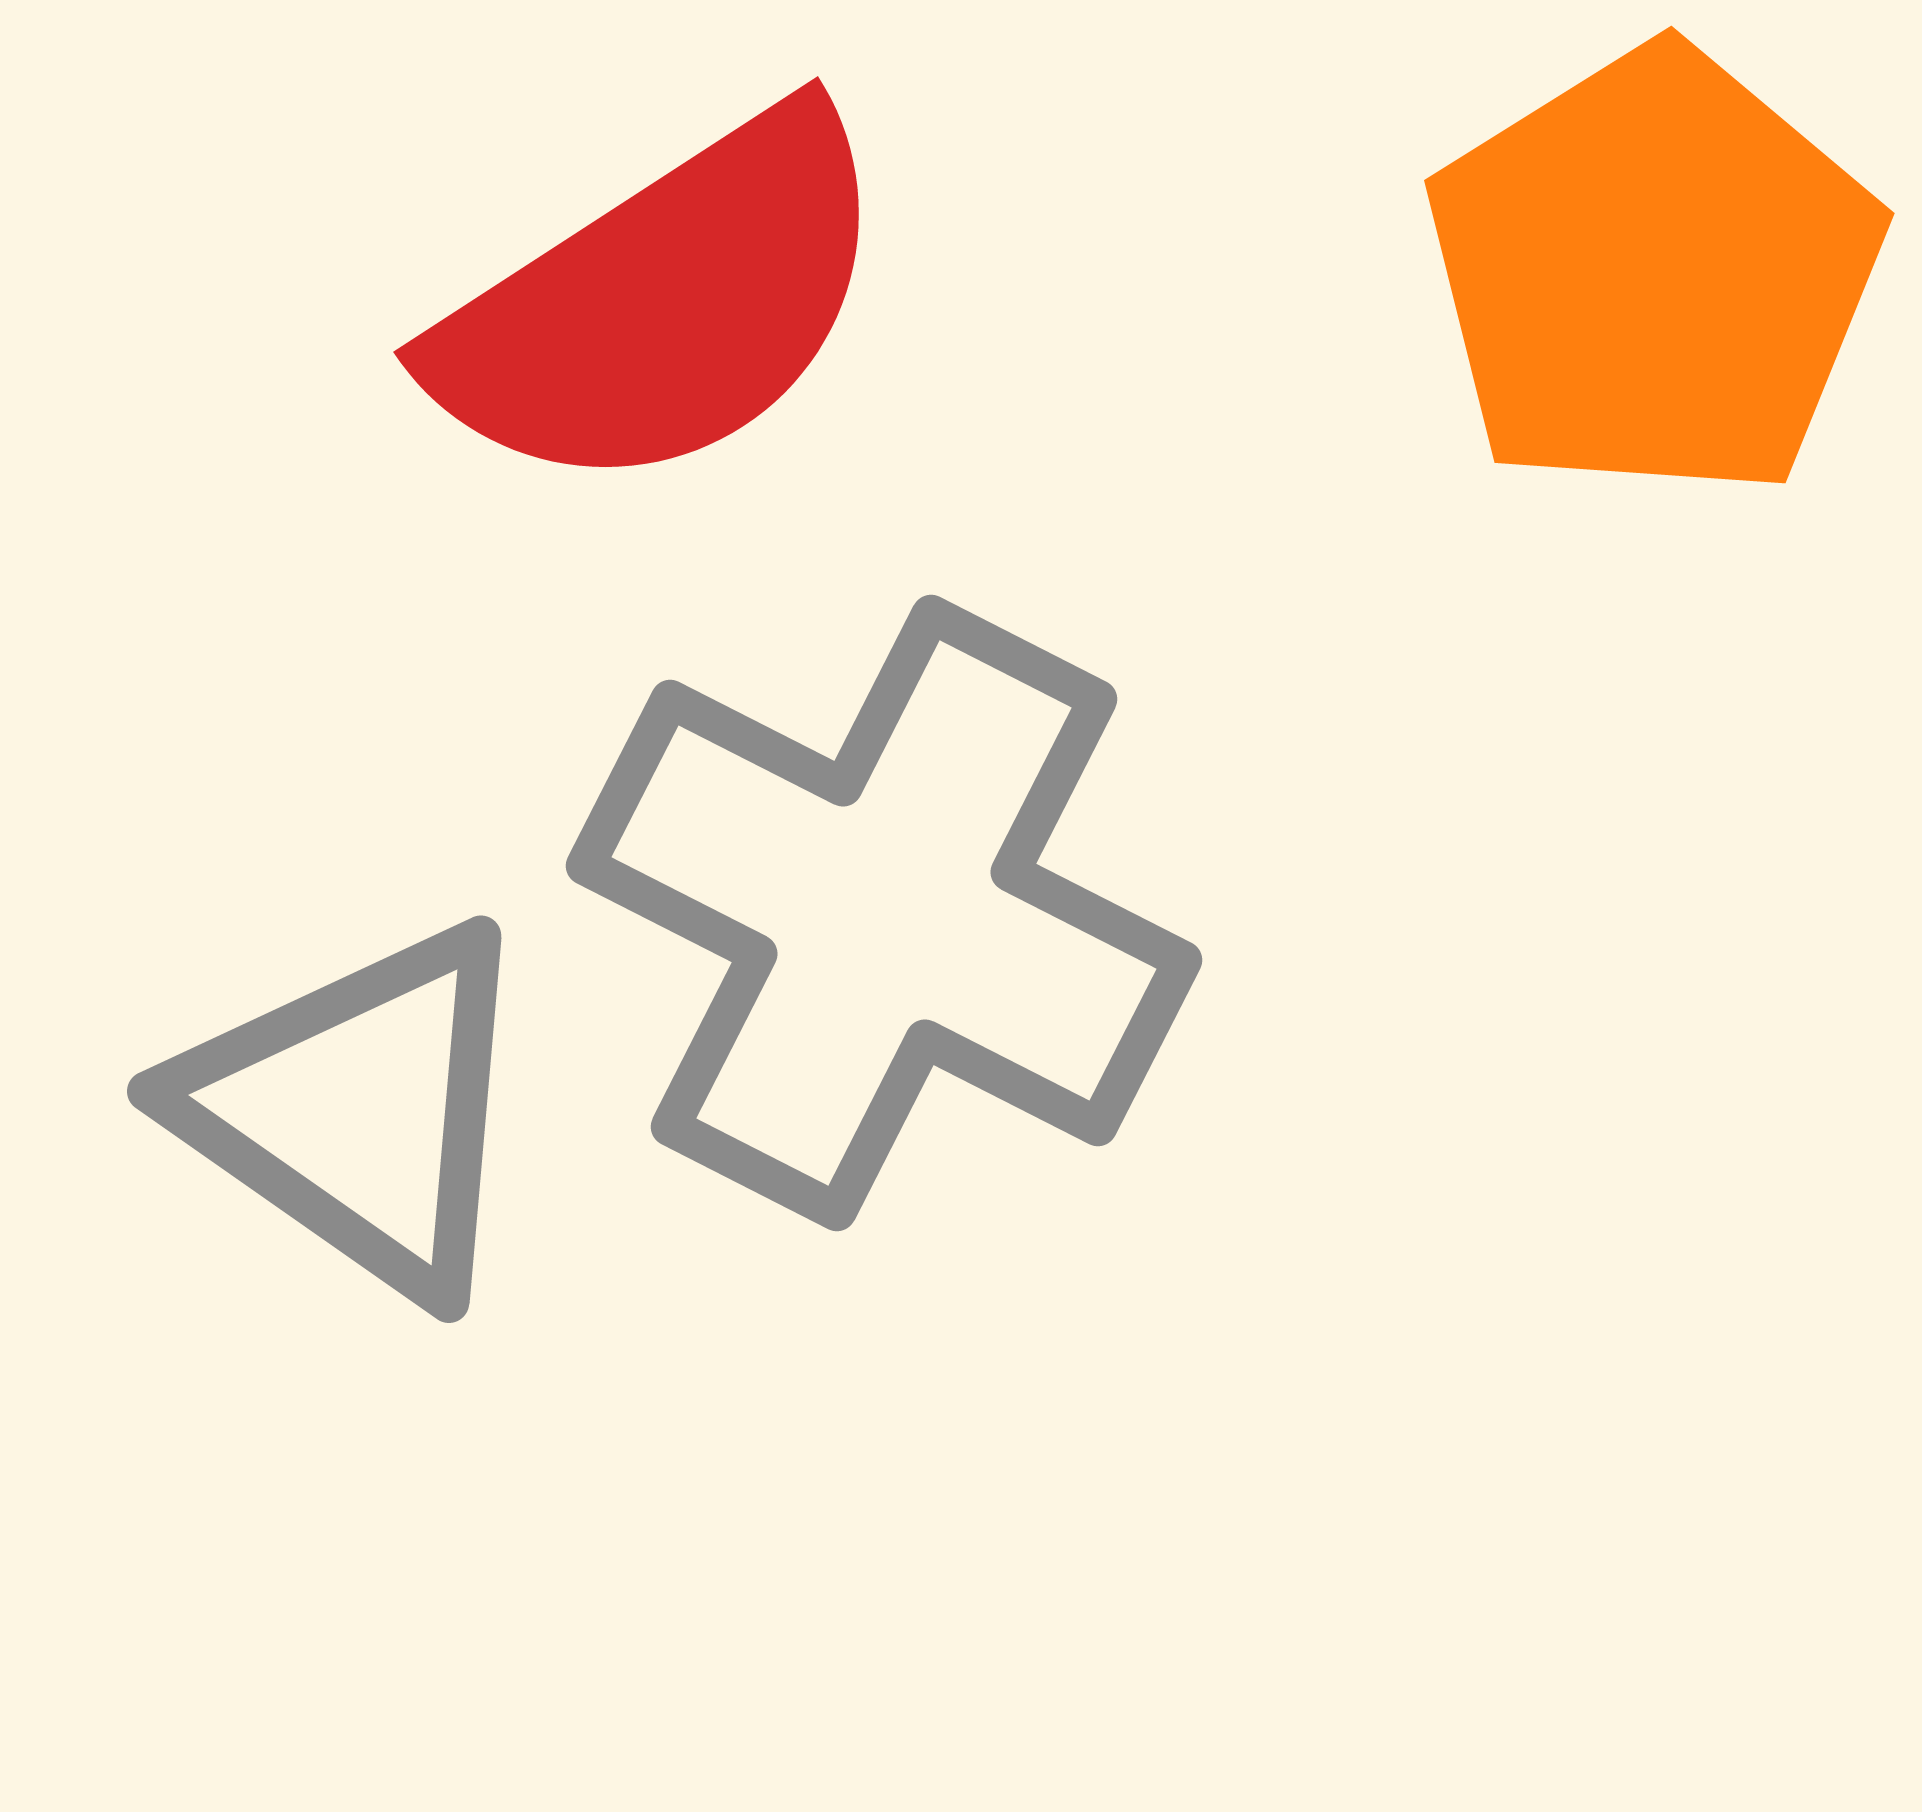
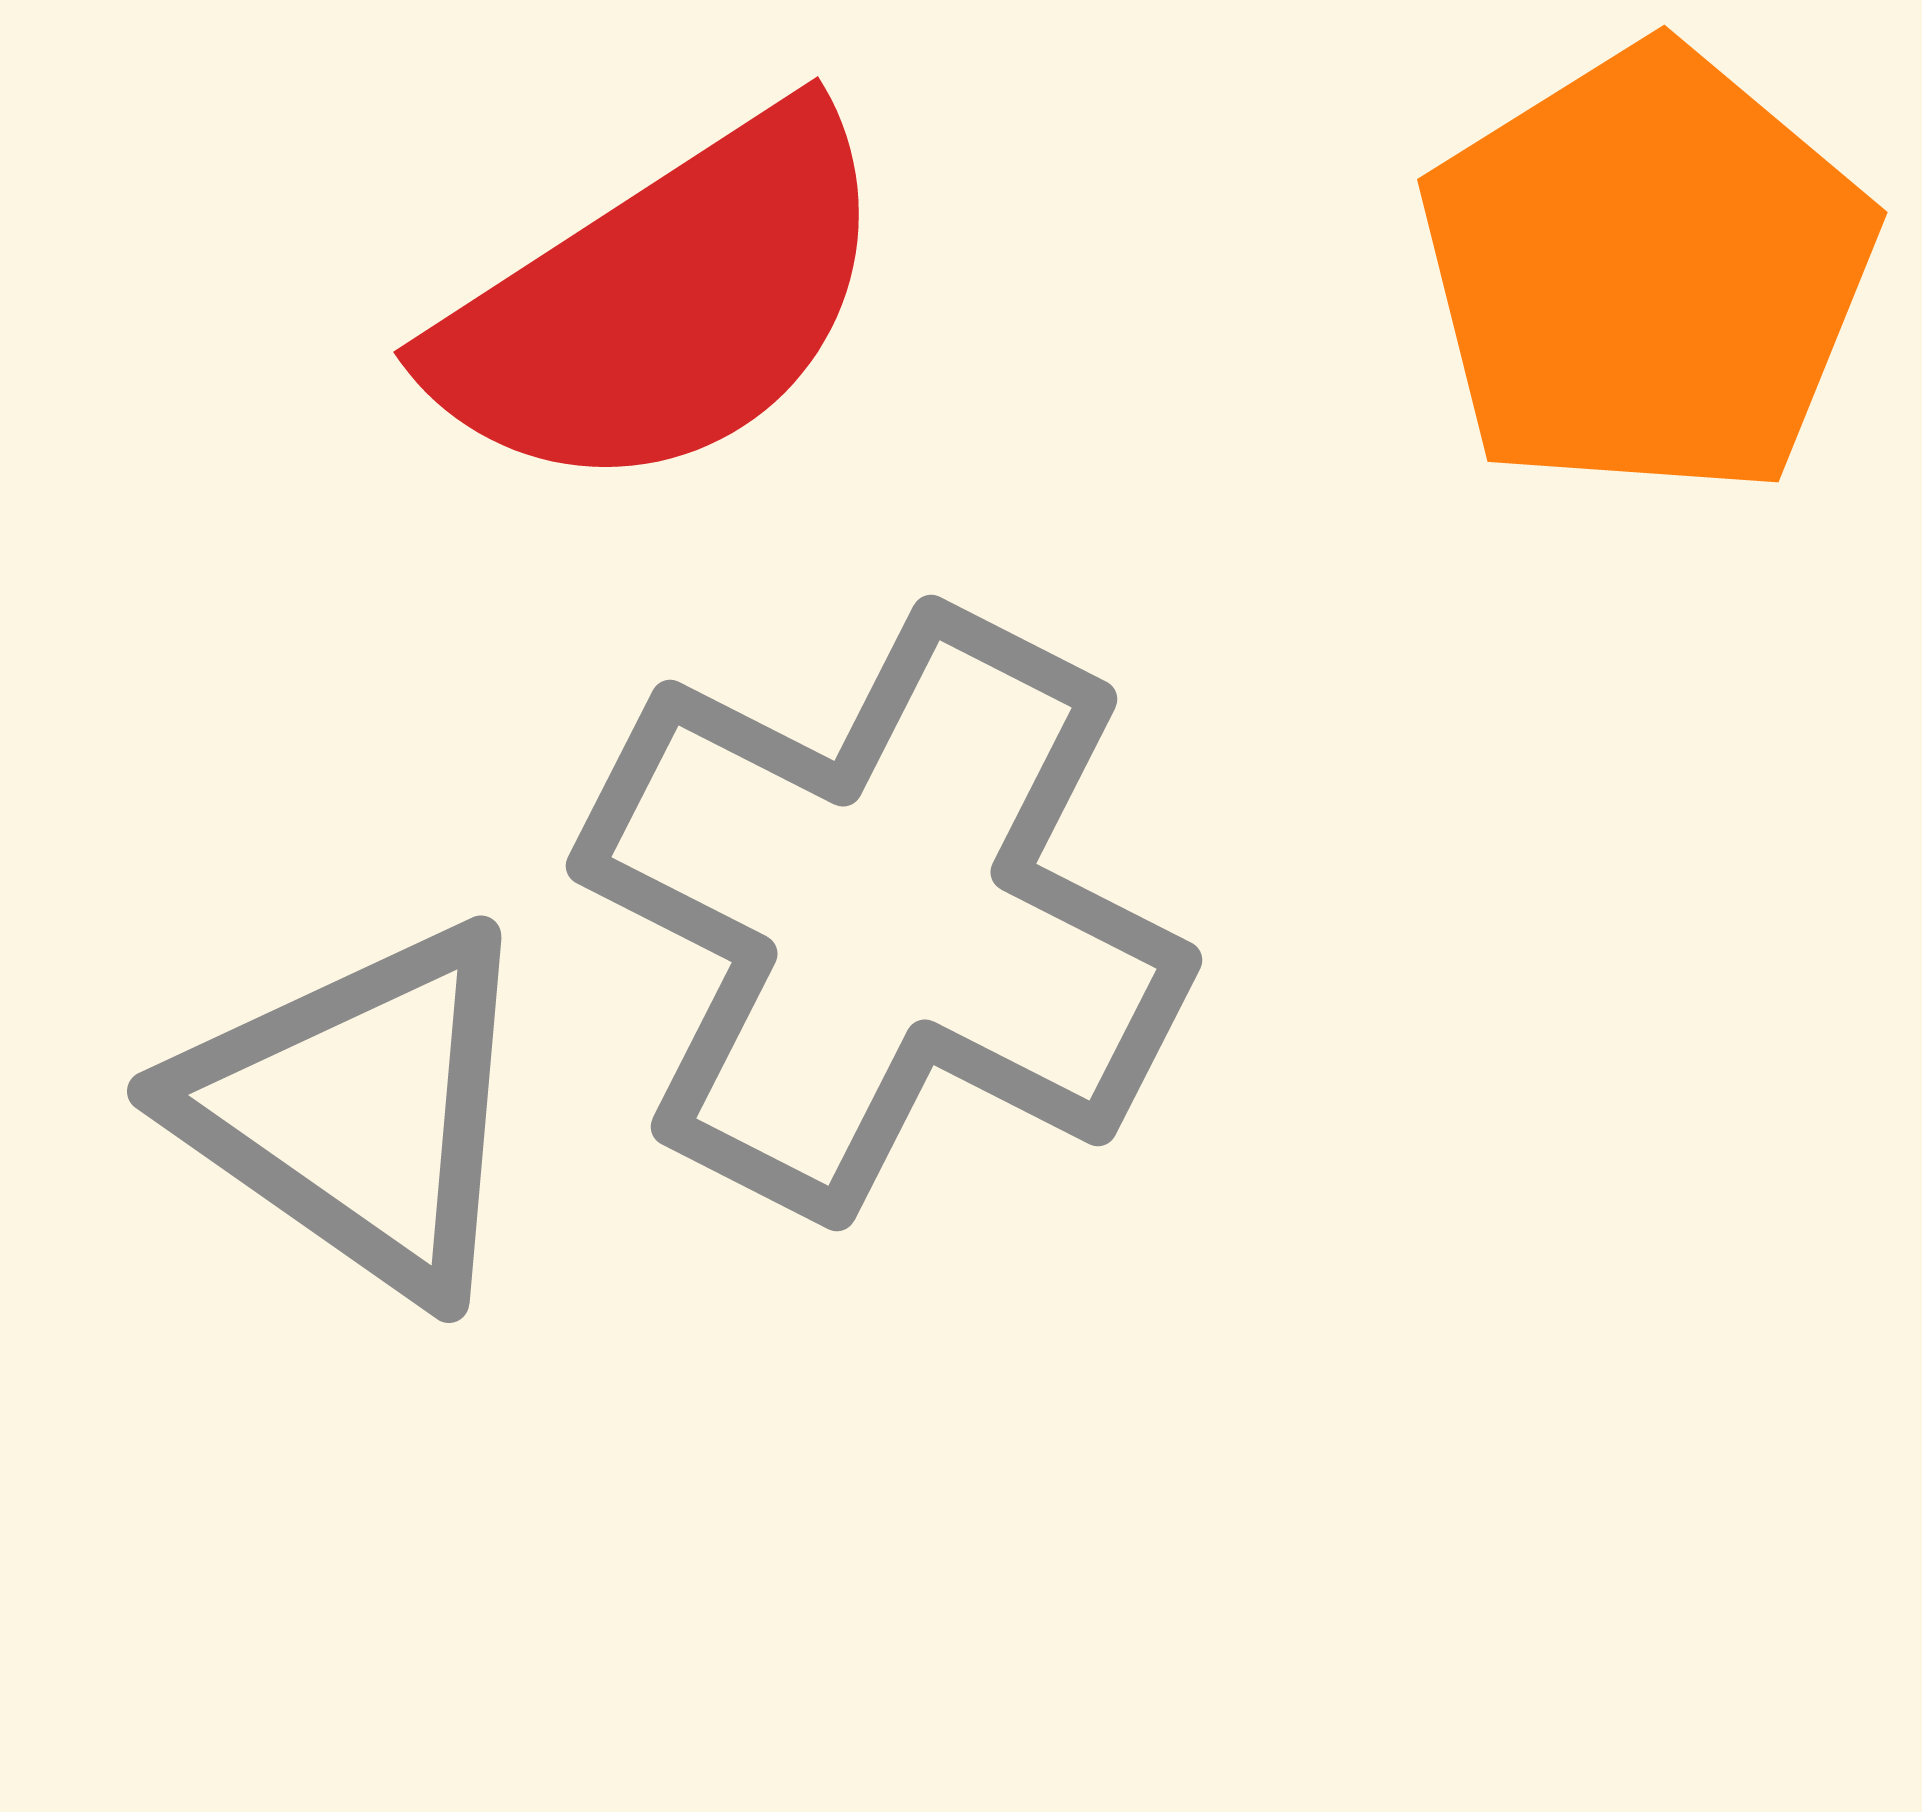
orange pentagon: moved 7 px left, 1 px up
